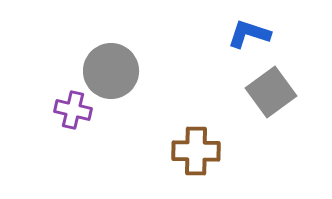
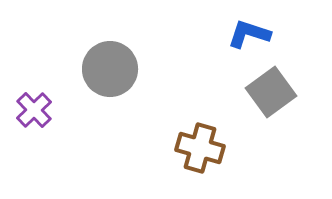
gray circle: moved 1 px left, 2 px up
purple cross: moved 39 px left; rotated 33 degrees clockwise
brown cross: moved 4 px right, 3 px up; rotated 15 degrees clockwise
